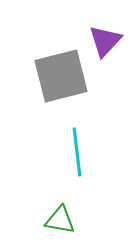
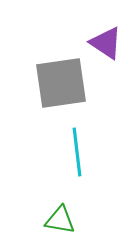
purple triangle: moved 1 px right, 2 px down; rotated 39 degrees counterclockwise
gray square: moved 7 px down; rotated 6 degrees clockwise
